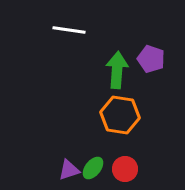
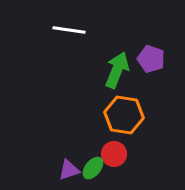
green arrow: rotated 18 degrees clockwise
orange hexagon: moved 4 px right
red circle: moved 11 px left, 15 px up
